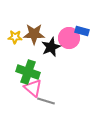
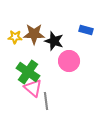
blue rectangle: moved 4 px right, 1 px up
pink circle: moved 23 px down
black star: moved 3 px right, 6 px up; rotated 30 degrees counterclockwise
green cross: rotated 15 degrees clockwise
gray line: rotated 66 degrees clockwise
